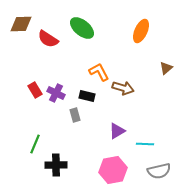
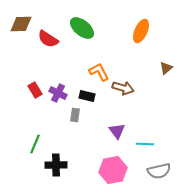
purple cross: moved 2 px right
gray rectangle: rotated 24 degrees clockwise
purple triangle: rotated 36 degrees counterclockwise
